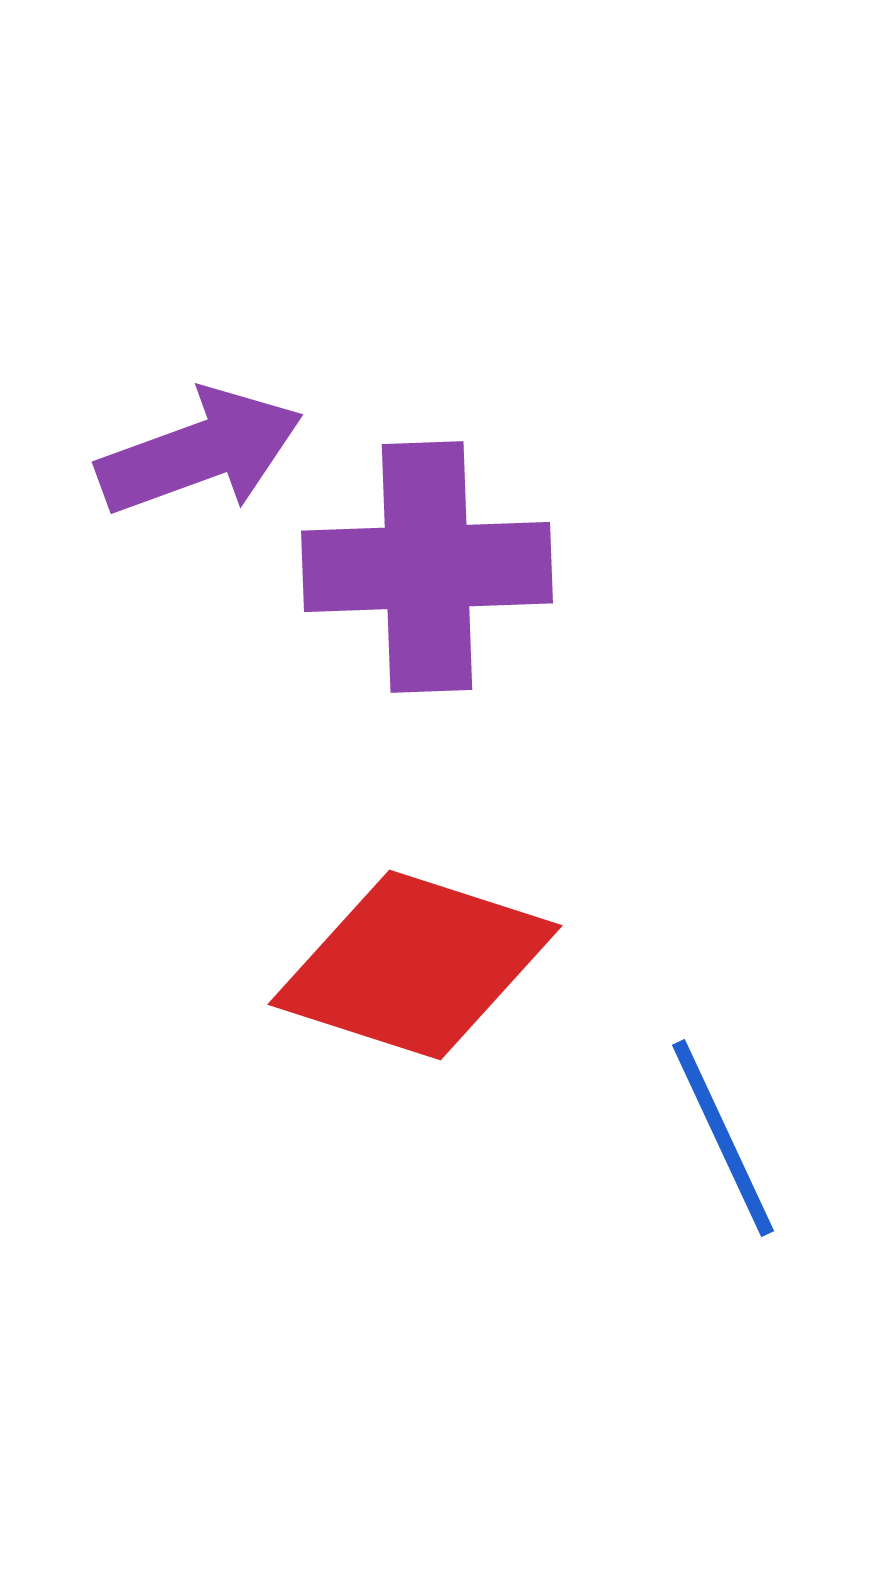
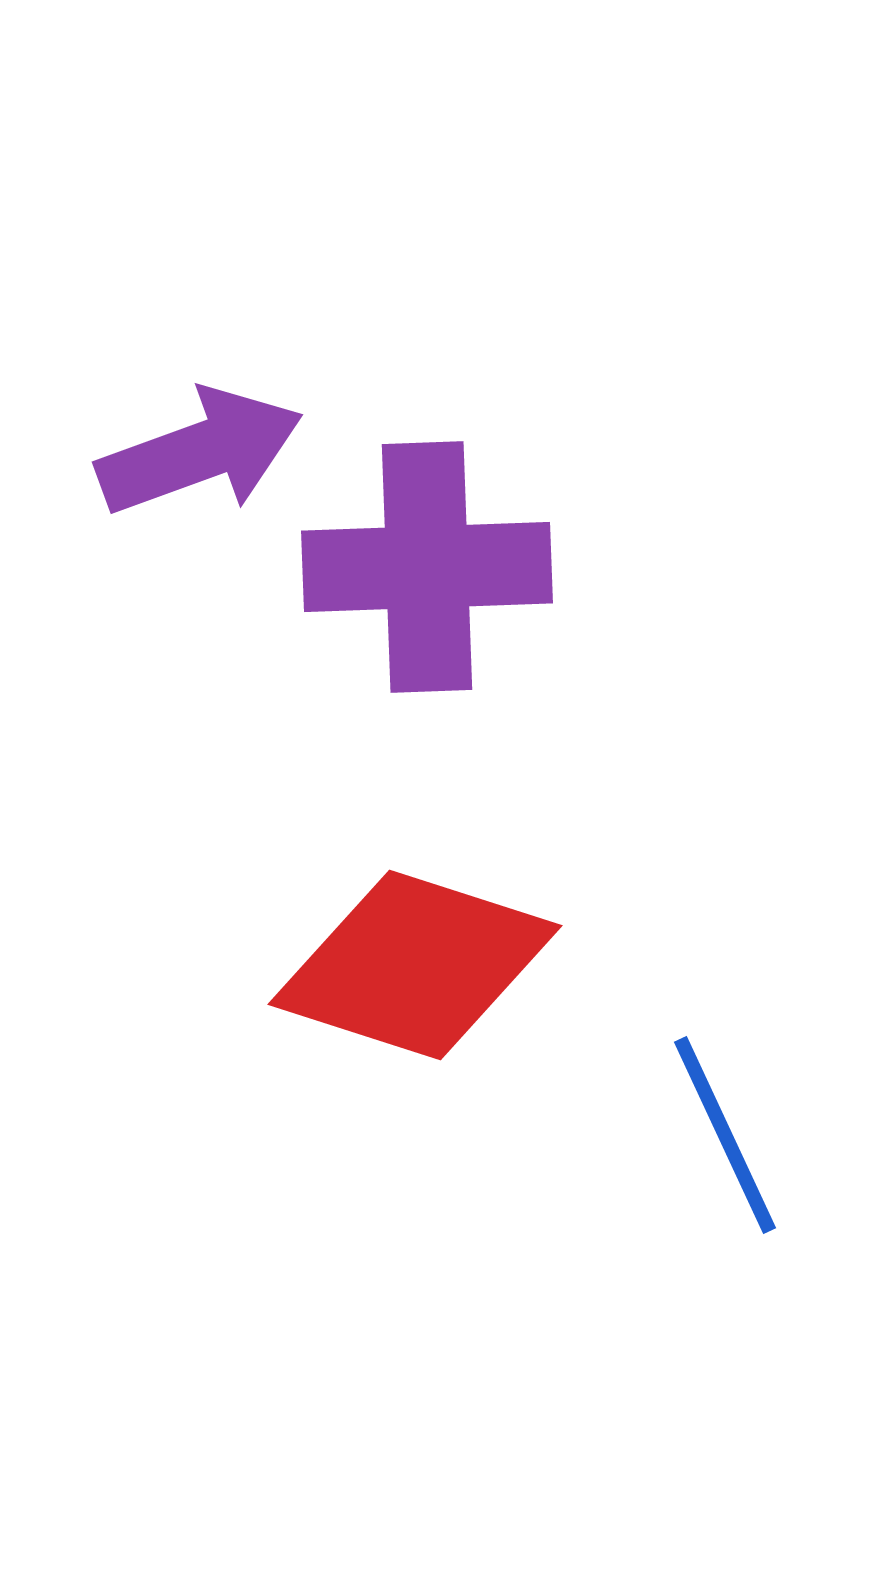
blue line: moved 2 px right, 3 px up
